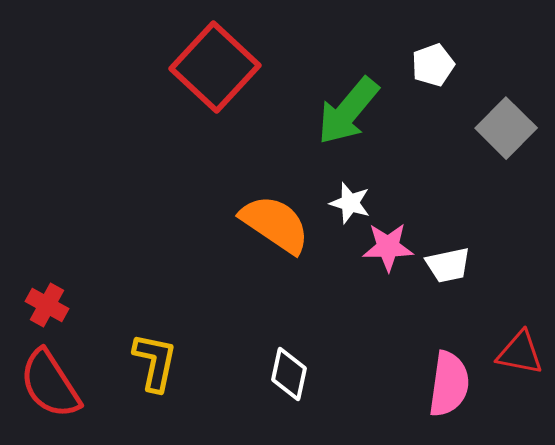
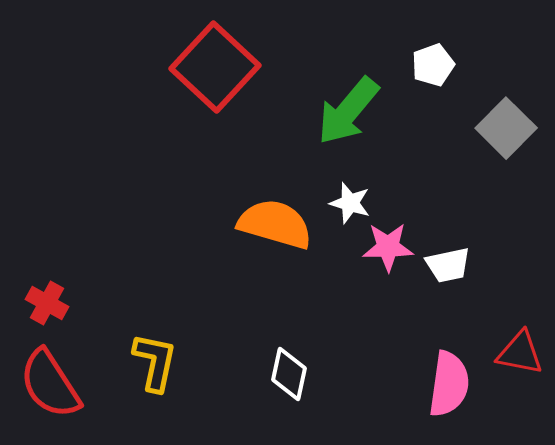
orange semicircle: rotated 18 degrees counterclockwise
red cross: moved 2 px up
